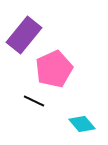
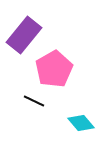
pink pentagon: rotated 6 degrees counterclockwise
cyan diamond: moved 1 px left, 1 px up
